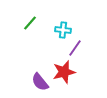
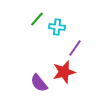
green line: moved 7 px right, 4 px up
cyan cross: moved 6 px left, 3 px up
purple semicircle: moved 1 px left, 1 px down
